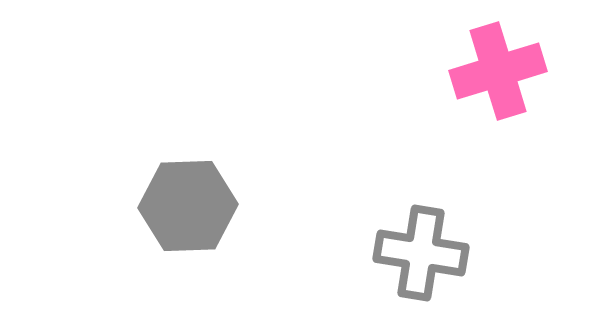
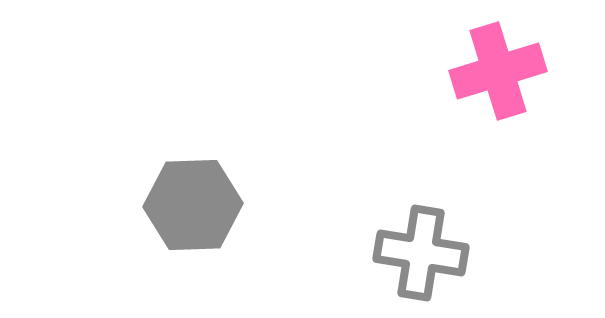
gray hexagon: moved 5 px right, 1 px up
